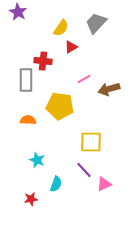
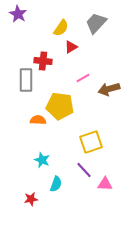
purple star: moved 2 px down
pink line: moved 1 px left, 1 px up
orange semicircle: moved 10 px right
yellow square: rotated 20 degrees counterclockwise
cyan star: moved 5 px right
pink triangle: moved 1 px right; rotated 28 degrees clockwise
